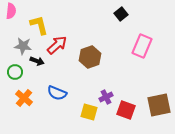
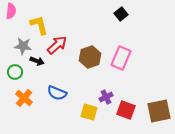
pink rectangle: moved 21 px left, 12 px down
brown square: moved 6 px down
